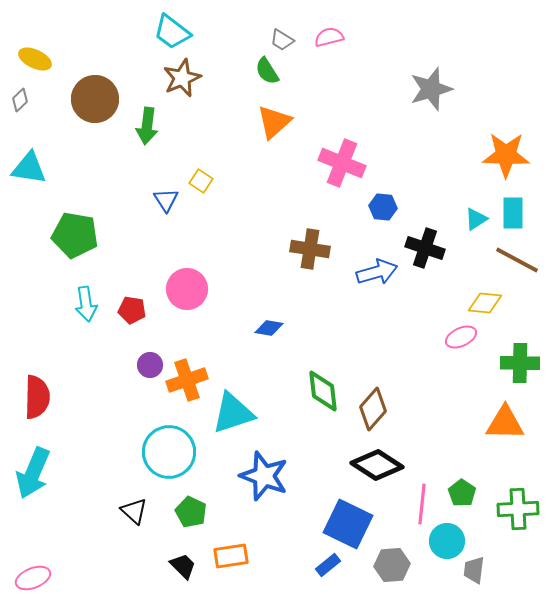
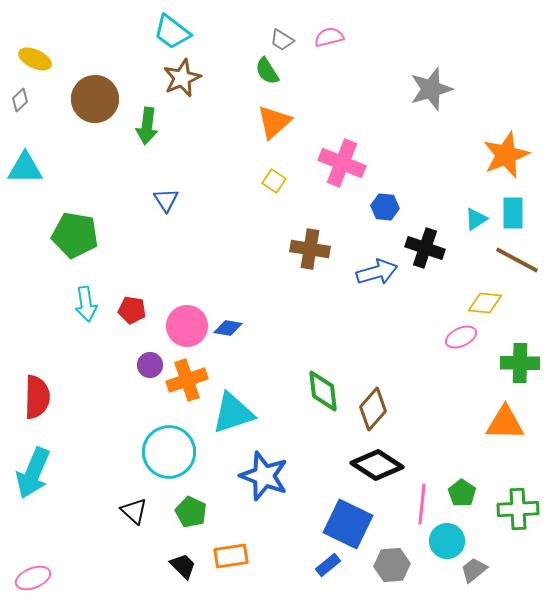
orange star at (506, 155): rotated 24 degrees counterclockwise
cyan triangle at (29, 168): moved 4 px left; rotated 9 degrees counterclockwise
yellow square at (201, 181): moved 73 px right
blue hexagon at (383, 207): moved 2 px right
pink circle at (187, 289): moved 37 px down
blue diamond at (269, 328): moved 41 px left
gray trapezoid at (474, 570): rotated 44 degrees clockwise
